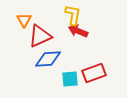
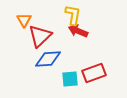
red triangle: rotated 20 degrees counterclockwise
